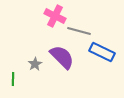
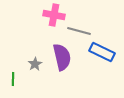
pink cross: moved 1 px left, 1 px up; rotated 15 degrees counterclockwise
purple semicircle: rotated 32 degrees clockwise
